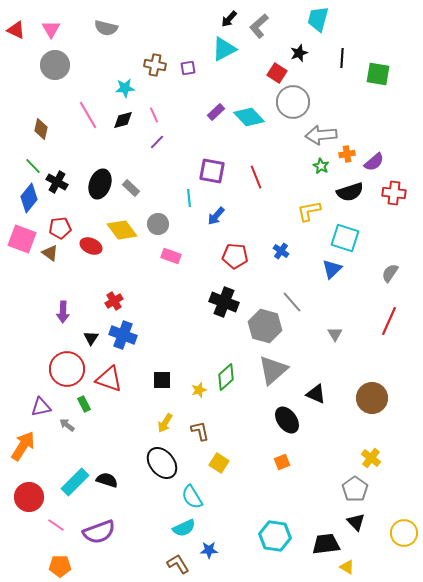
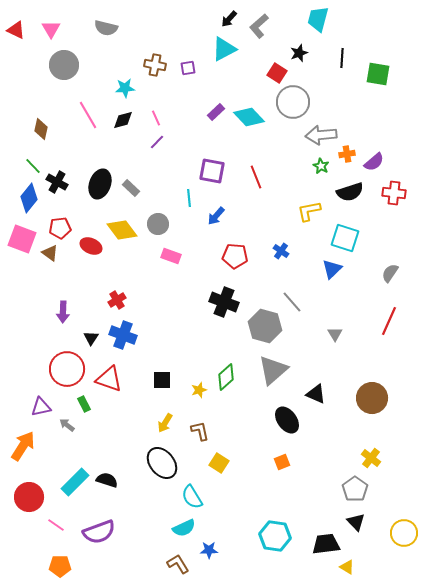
gray circle at (55, 65): moved 9 px right
pink line at (154, 115): moved 2 px right, 3 px down
red cross at (114, 301): moved 3 px right, 1 px up
